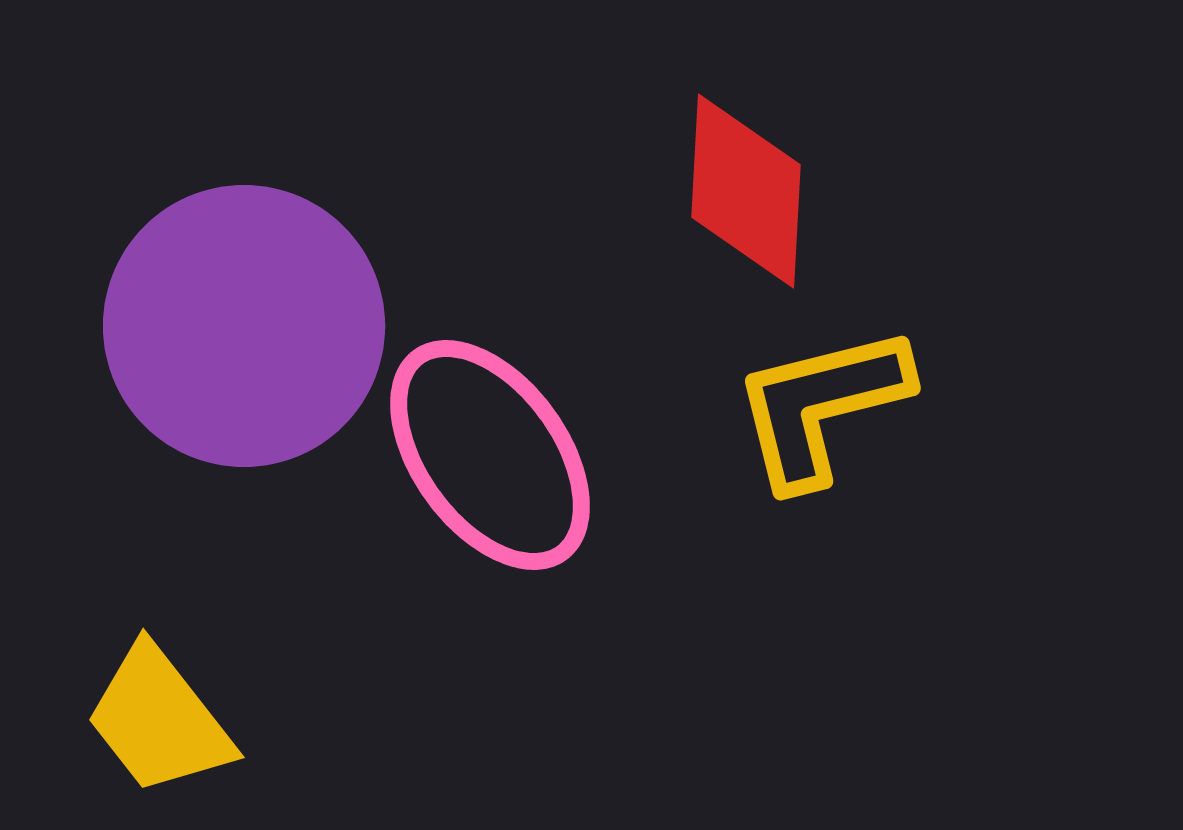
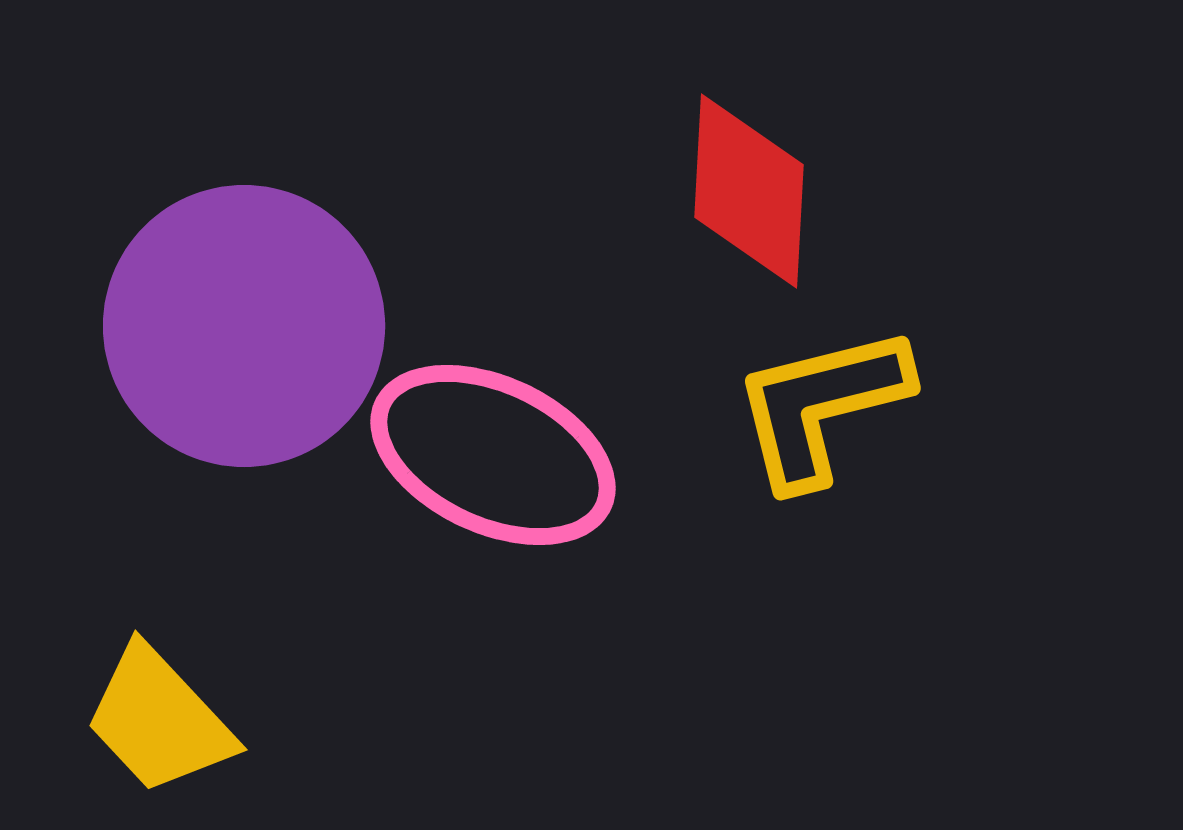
red diamond: moved 3 px right
pink ellipse: moved 3 px right; rotated 29 degrees counterclockwise
yellow trapezoid: rotated 5 degrees counterclockwise
